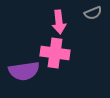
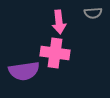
gray semicircle: rotated 18 degrees clockwise
